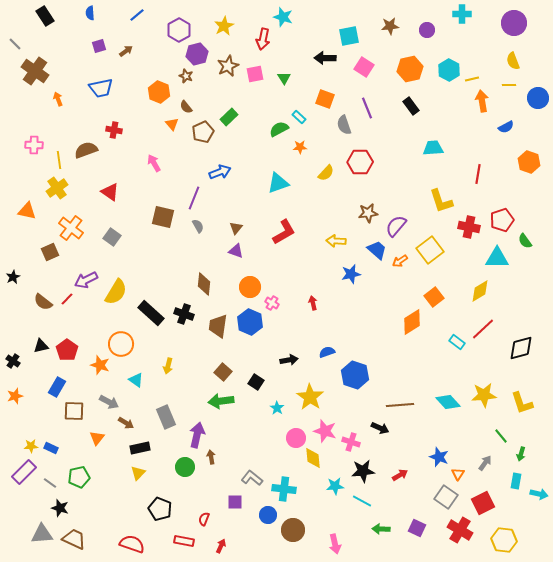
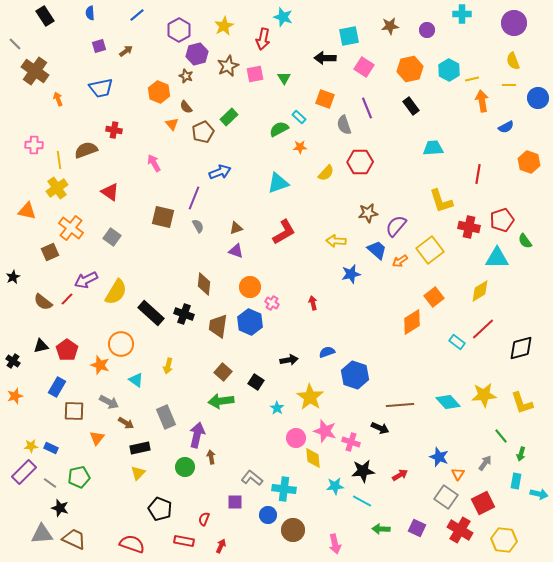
brown triangle at (236, 228): rotated 32 degrees clockwise
